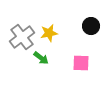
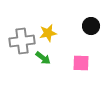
yellow star: moved 1 px left
gray cross: moved 4 px down; rotated 30 degrees clockwise
green arrow: moved 2 px right
